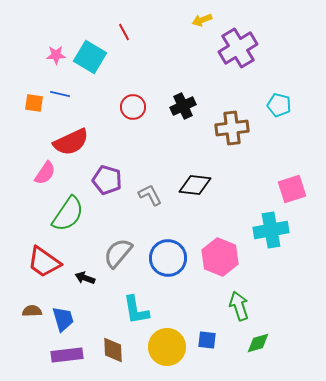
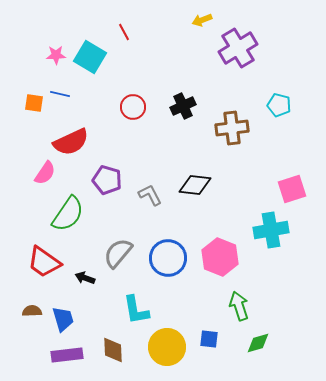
blue square: moved 2 px right, 1 px up
